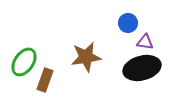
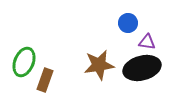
purple triangle: moved 2 px right
brown star: moved 13 px right, 8 px down
green ellipse: rotated 12 degrees counterclockwise
